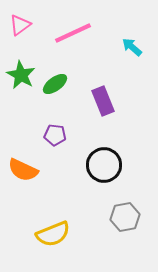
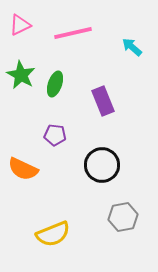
pink triangle: rotated 10 degrees clockwise
pink line: rotated 12 degrees clockwise
green ellipse: rotated 35 degrees counterclockwise
black circle: moved 2 px left
orange semicircle: moved 1 px up
gray hexagon: moved 2 px left
